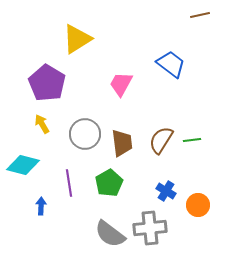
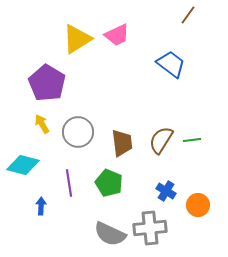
brown line: moved 12 px left; rotated 42 degrees counterclockwise
pink trapezoid: moved 4 px left, 49 px up; rotated 144 degrees counterclockwise
gray circle: moved 7 px left, 2 px up
green pentagon: rotated 20 degrees counterclockwise
gray semicircle: rotated 12 degrees counterclockwise
